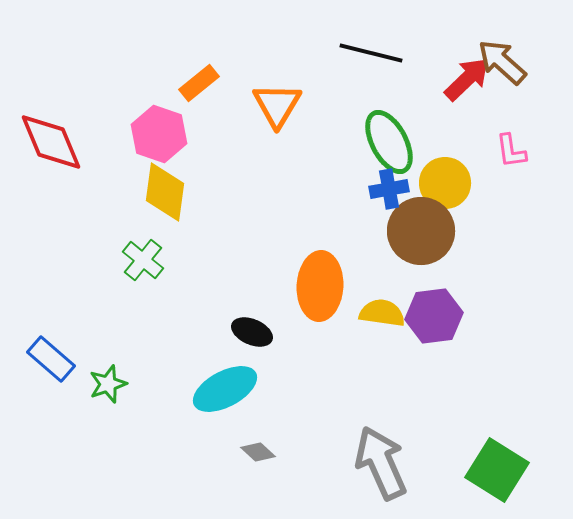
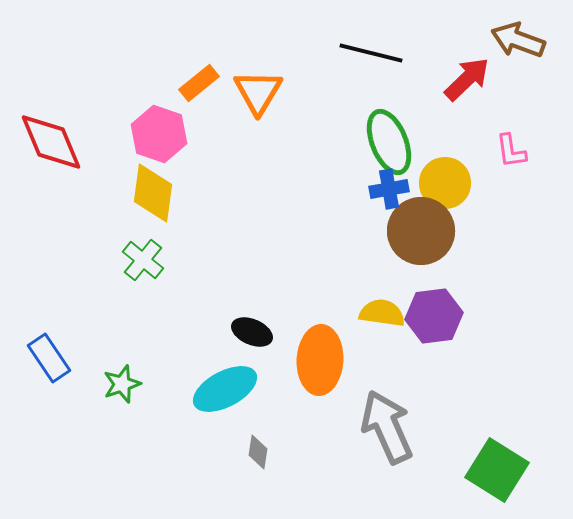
brown arrow: moved 16 px right, 22 px up; rotated 22 degrees counterclockwise
orange triangle: moved 19 px left, 13 px up
green ellipse: rotated 6 degrees clockwise
yellow diamond: moved 12 px left, 1 px down
orange ellipse: moved 74 px down
blue rectangle: moved 2 px left, 1 px up; rotated 15 degrees clockwise
green star: moved 14 px right
gray diamond: rotated 56 degrees clockwise
gray arrow: moved 6 px right, 36 px up
